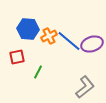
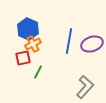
blue hexagon: rotated 20 degrees clockwise
orange cross: moved 16 px left, 8 px down
blue line: rotated 60 degrees clockwise
red square: moved 6 px right, 1 px down
gray L-shape: rotated 10 degrees counterclockwise
